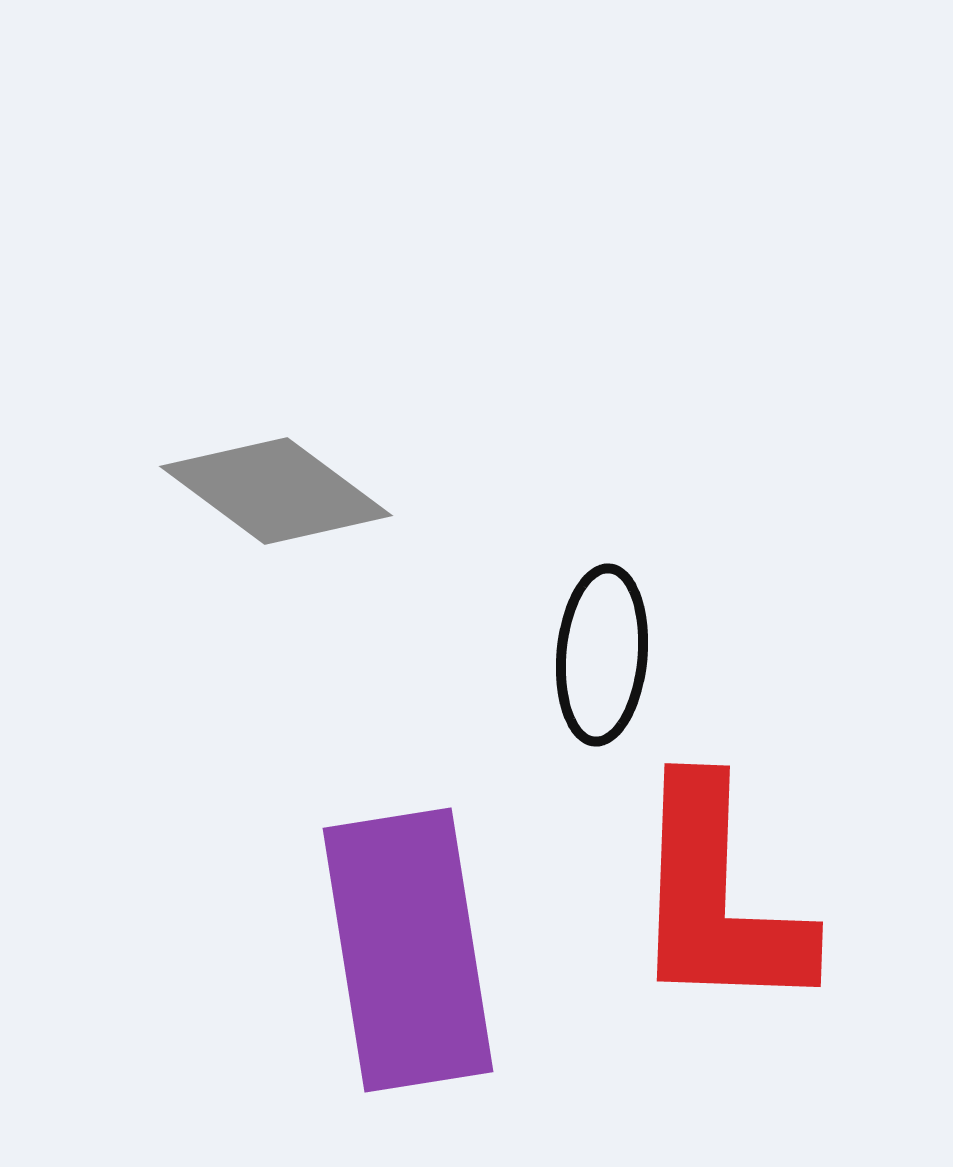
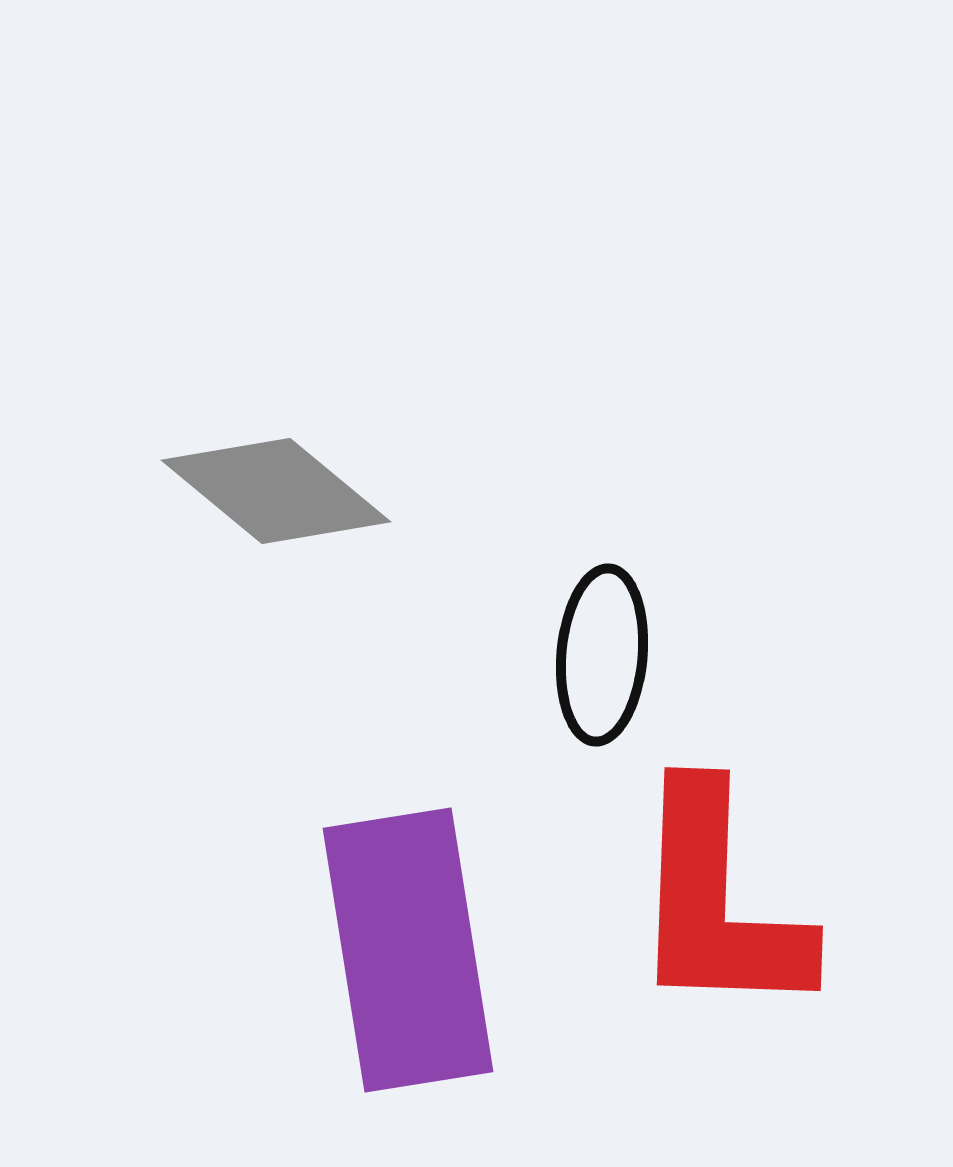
gray diamond: rotated 3 degrees clockwise
red L-shape: moved 4 px down
